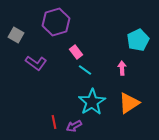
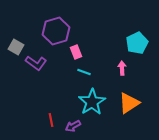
purple hexagon: moved 9 px down
gray square: moved 12 px down
cyan pentagon: moved 1 px left, 3 px down
pink rectangle: rotated 16 degrees clockwise
cyan line: moved 1 px left, 2 px down; rotated 16 degrees counterclockwise
red line: moved 3 px left, 2 px up
purple arrow: moved 1 px left
